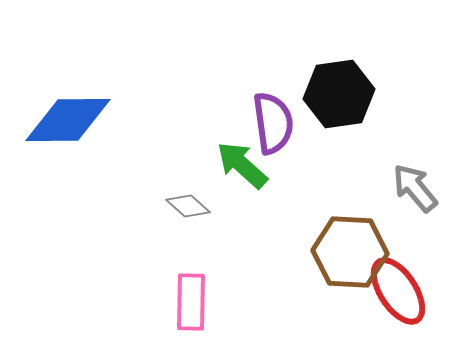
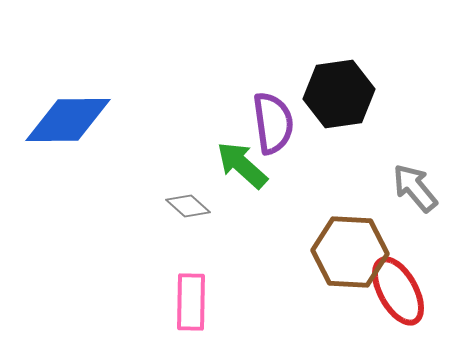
red ellipse: rotated 4 degrees clockwise
